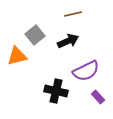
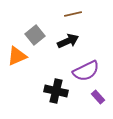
orange triangle: rotated 10 degrees counterclockwise
